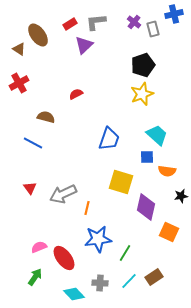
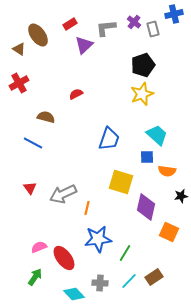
gray L-shape: moved 10 px right, 6 px down
